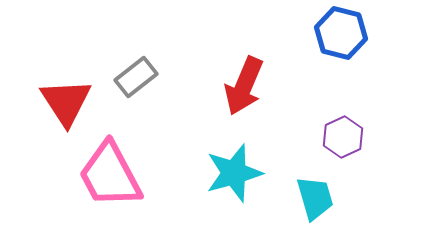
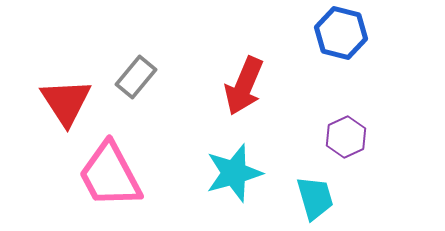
gray rectangle: rotated 12 degrees counterclockwise
purple hexagon: moved 3 px right
